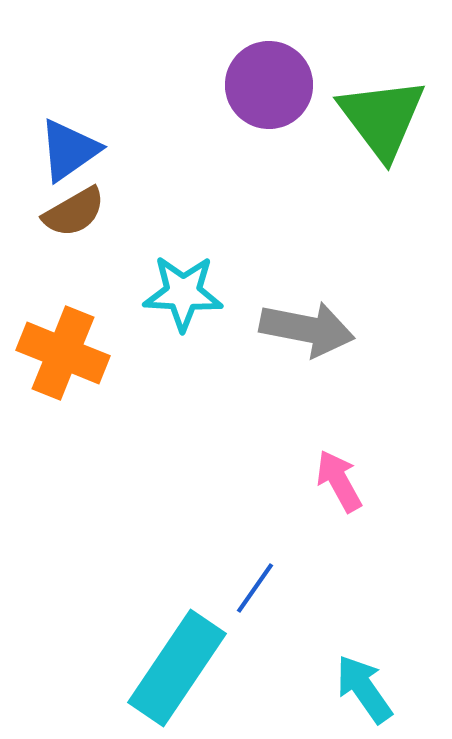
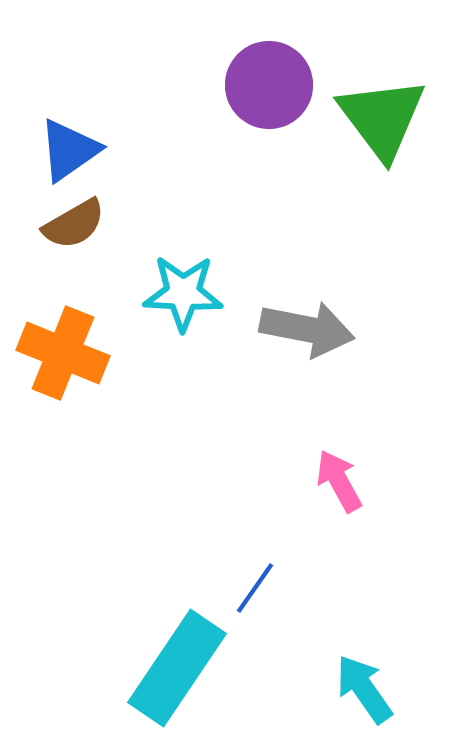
brown semicircle: moved 12 px down
